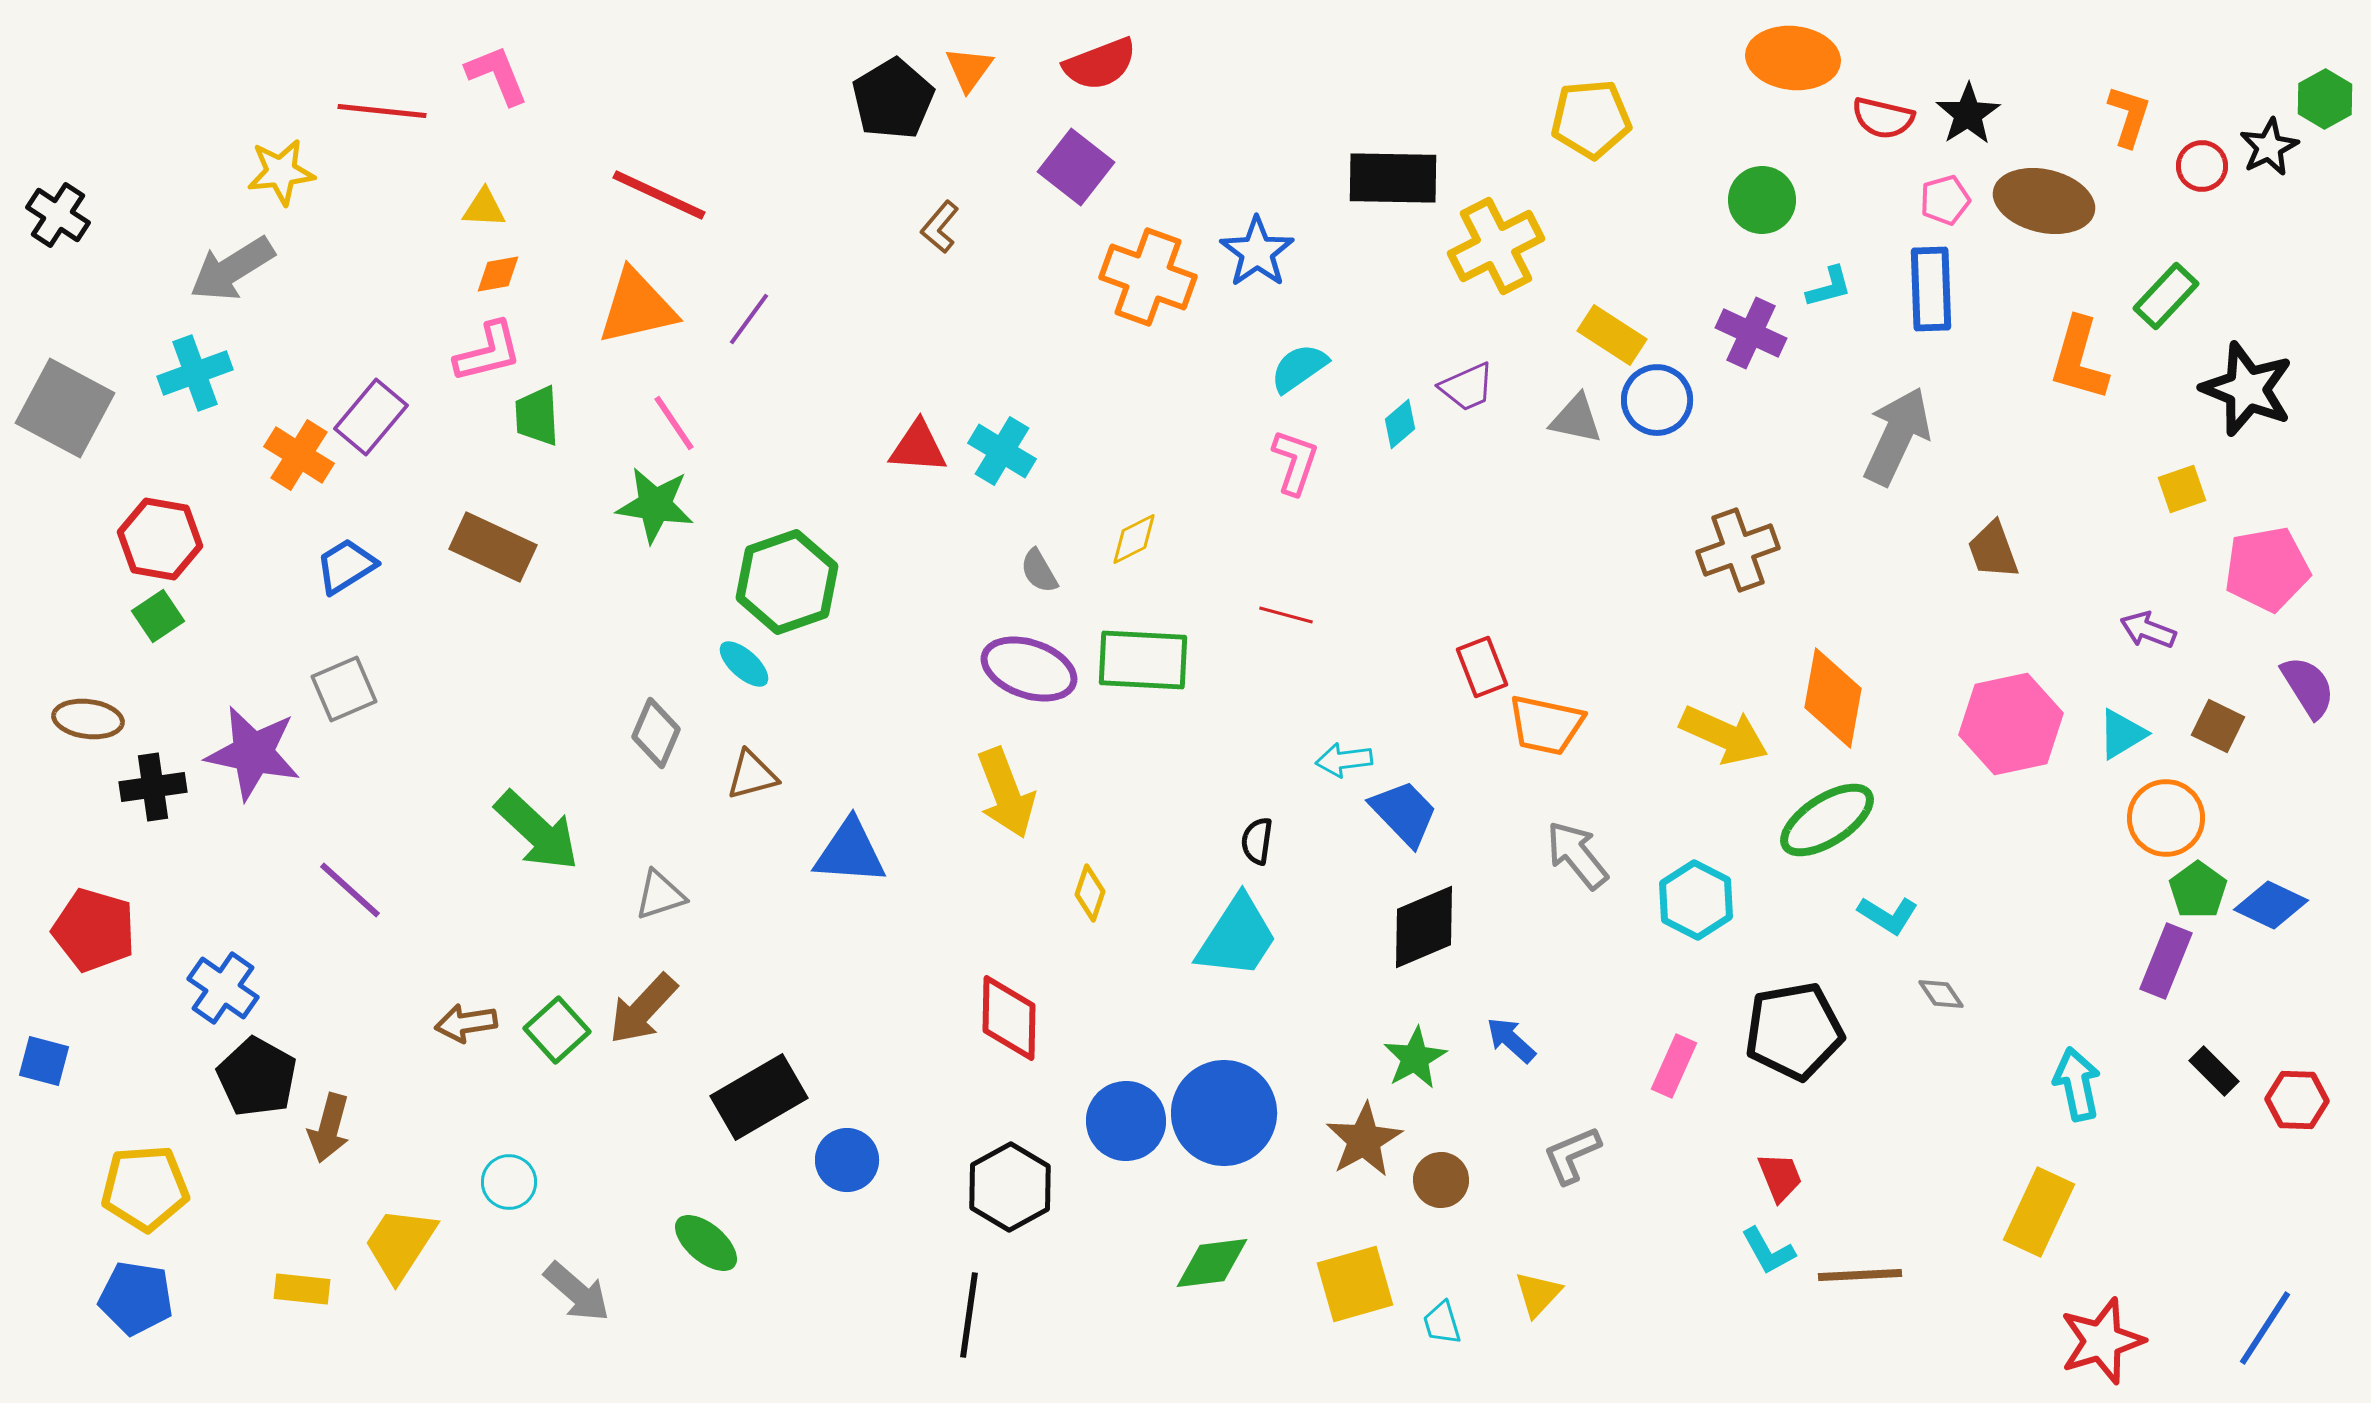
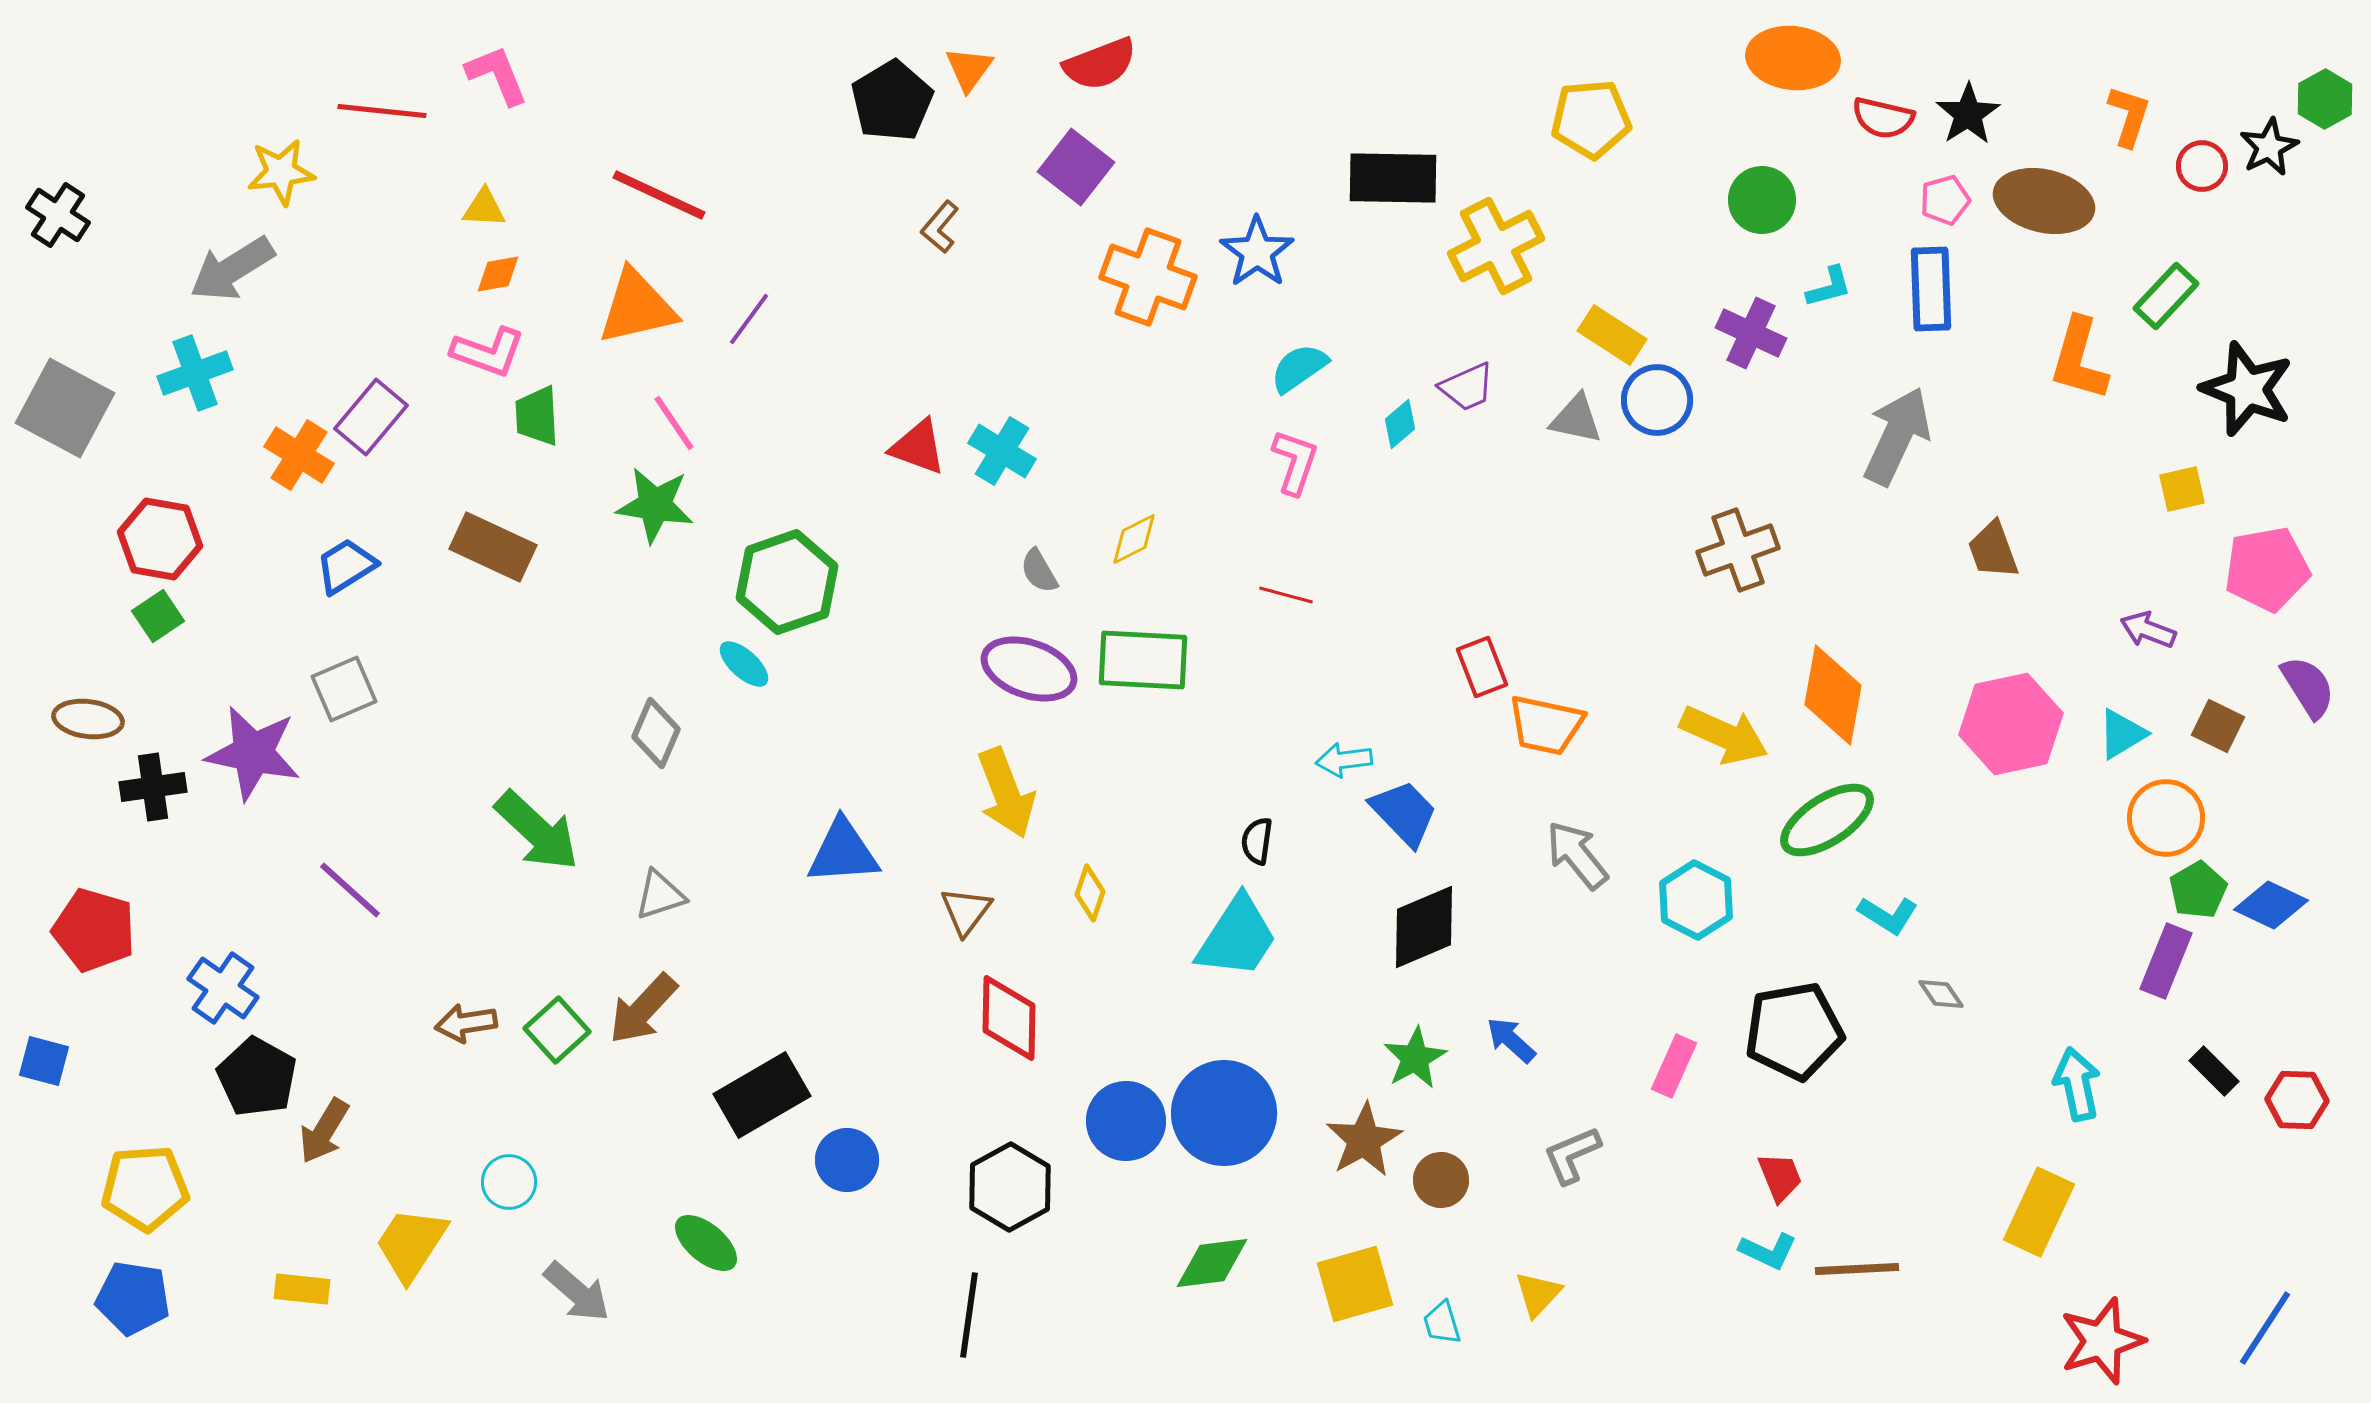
black pentagon at (893, 99): moved 1 px left, 2 px down
pink L-shape at (488, 352): rotated 34 degrees clockwise
red triangle at (918, 447): rotated 16 degrees clockwise
yellow square at (2182, 489): rotated 6 degrees clockwise
red line at (1286, 615): moved 20 px up
orange diamond at (1833, 698): moved 3 px up
brown triangle at (752, 775): moved 214 px right, 136 px down; rotated 38 degrees counterclockwise
blue triangle at (850, 852): moved 7 px left; rotated 8 degrees counterclockwise
green pentagon at (2198, 890): rotated 6 degrees clockwise
black rectangle at (759, 1097): moved 3 px right, 2 px up
brown arrow at (329, 1128): moved 5 px left, 3 px down; rotated 16 degrees clockwise
yellow trapezoid at (400, 1244): moved 11 px right
cyan L-shape at (1768, 1251): rotated 36 degrees counterclockwise
brown line at (1860, 1275): moved 3 px left, 6 px up
blue pentagon at (136, 1298): moved 3 px left
